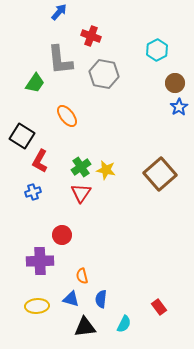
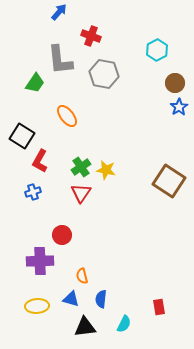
brown square: moved 9 px right, 7 px down; rotated 16 degrees counterclockwise
red rectangle: rotated 28 degrees clockwise
